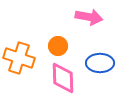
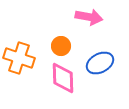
orange circle: moved 3 px right
blue ellipse: rotated 28 degrees counterclockwise
